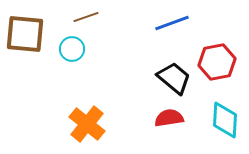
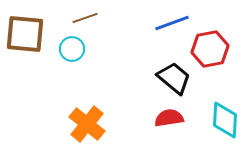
brown line: moved 1 px left, 1 px down
red hexagon: moved 7 px left, 13 px up
